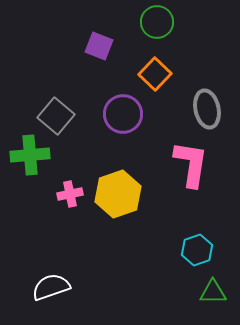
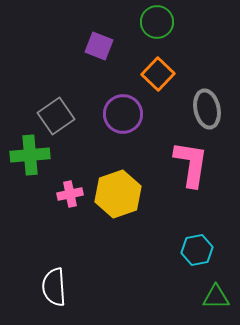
orange square: moved 3 px right
gray square: rotated 15 degrees clockwise
cyan hexagon: rotated 8 degrees clockwise
white semicircle: moved 3 px right; rotated 75 degrees counterclockwise
green triangle: moved 3 px right, 5 px down
